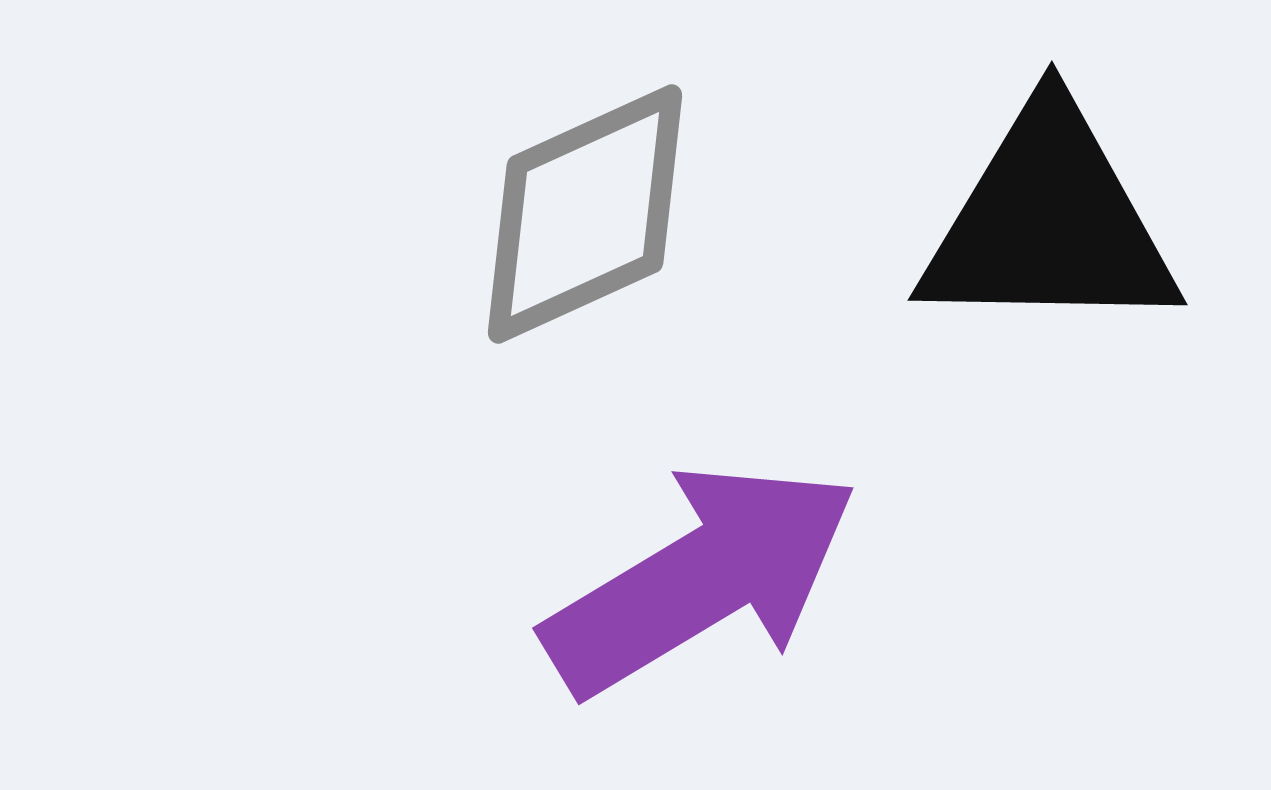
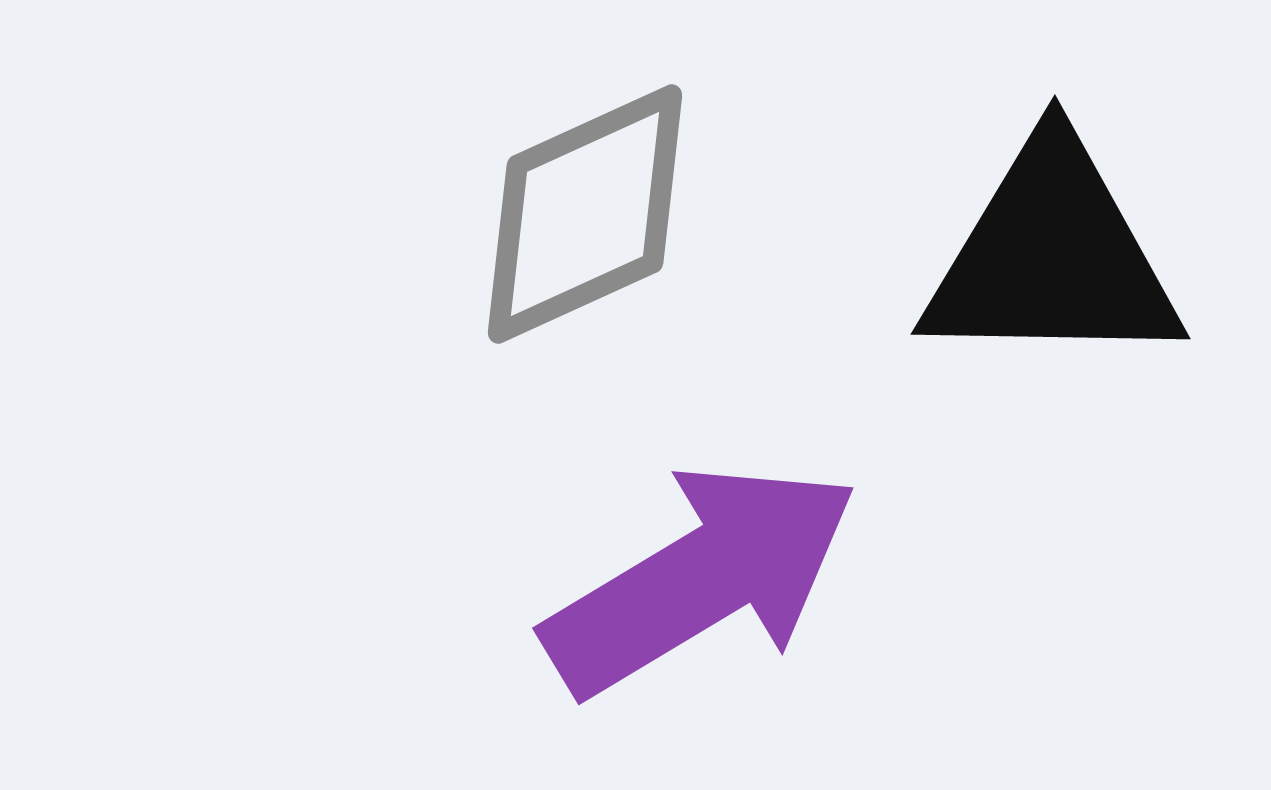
black triangle: moved 3 px right, 34 px down
